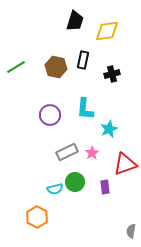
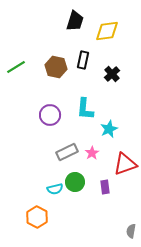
black cross: rotated 28 degrees counterclockwise
